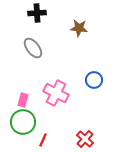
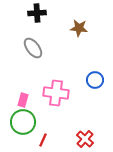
blue circle: moved 1 px right
pink cross: rotated 20 degrees counterclockwise
